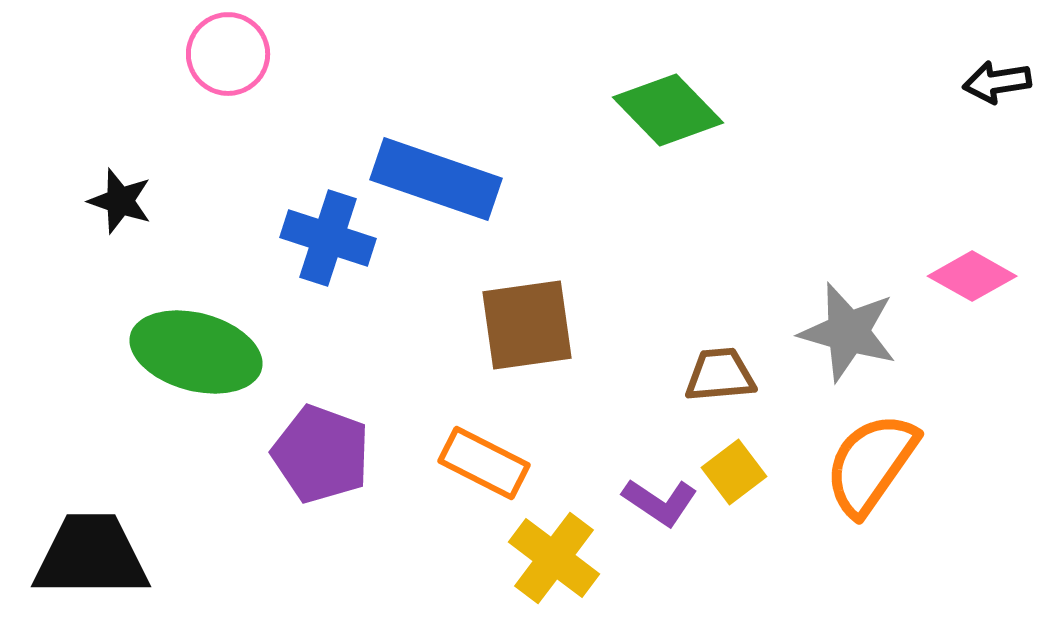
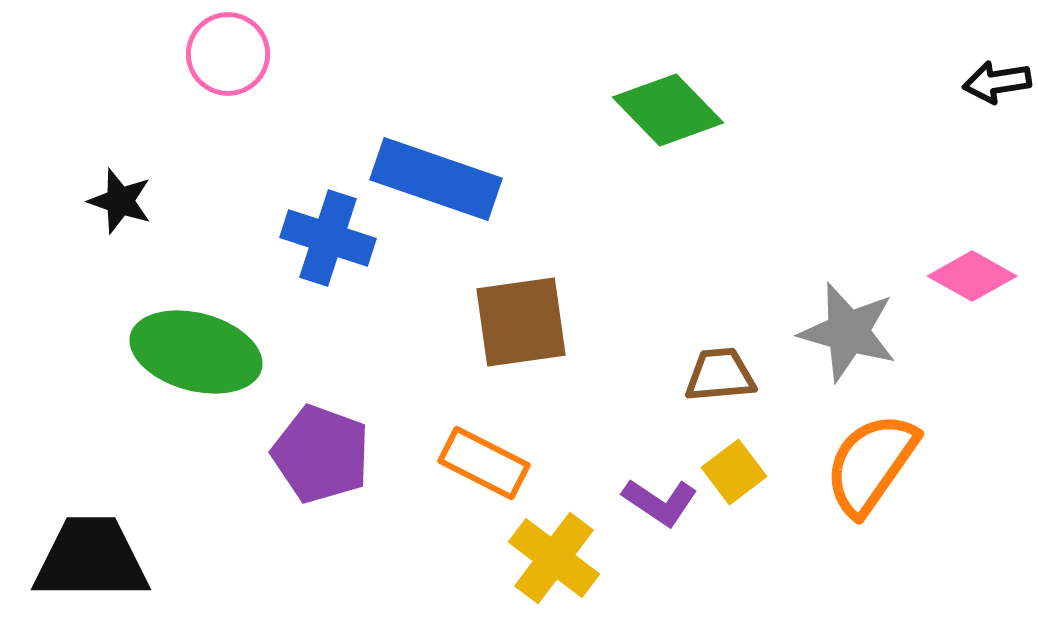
brown square: moved 6 px left, 3 px up
black trapezoid: moved 3 px down
